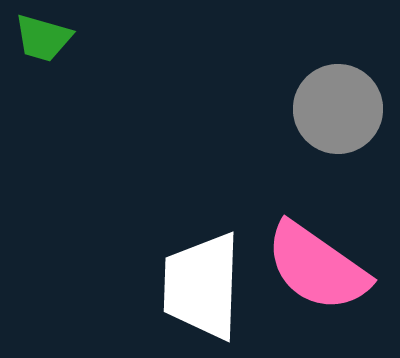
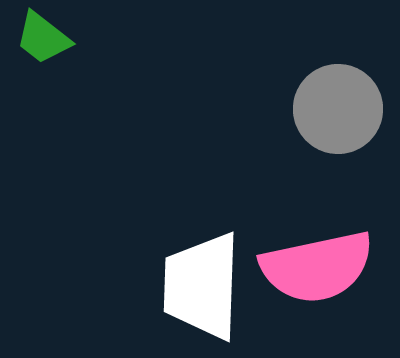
green trapezoid: rotated 22 degrees clockwise
pink semicircle: rotated 47 degrees counterclockwise
